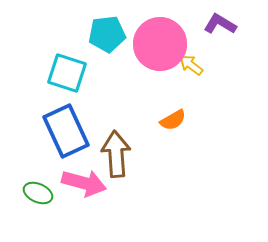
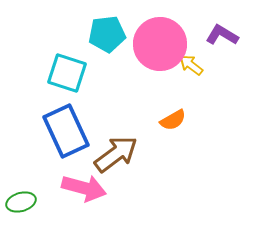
purple L-shape: moved 2 px right, 11 px down
brown arrow: rotated 57 degrees clockwise
pink arrow: moved 5 px down
green ellipse: moved 17 px left, 9 px down; rotated 40 degrees counterclockwise
